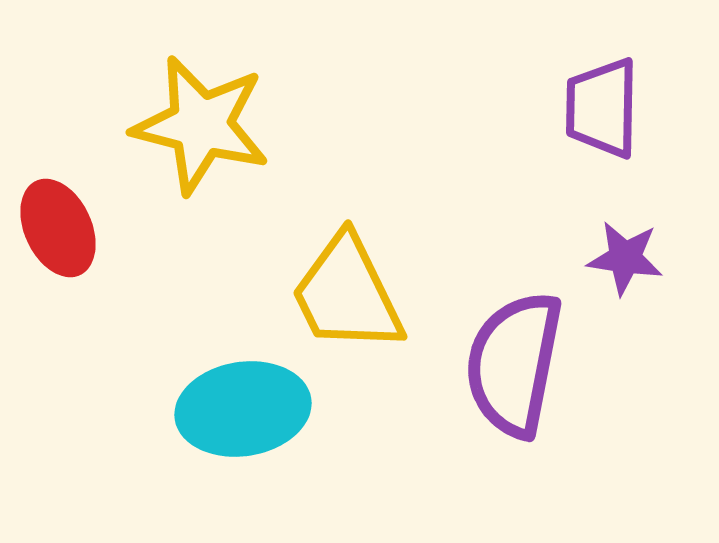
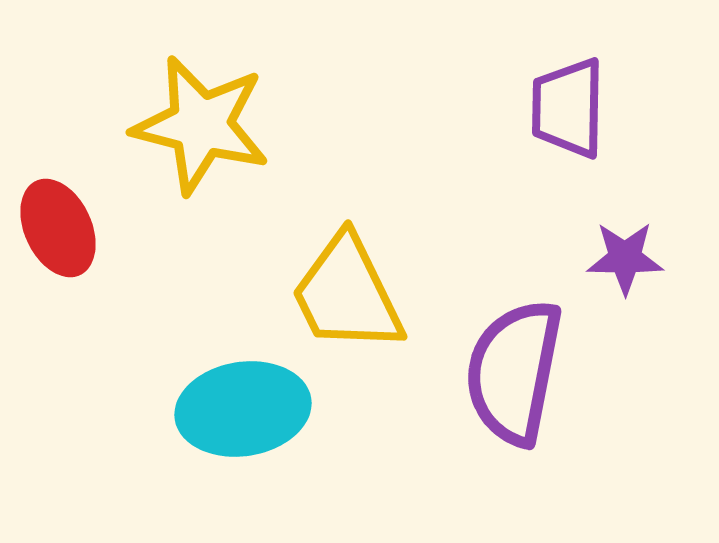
purple trapezoid: moved 34 px left
purple star: rotated 8 degrees counterclockwise
purple semicircle: moved 8 px down
